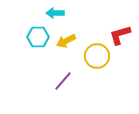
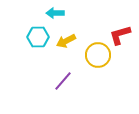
yellow circle: moved 1 px right, 1 px up
